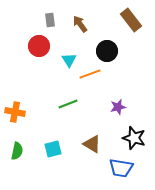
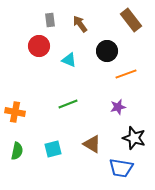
cyan triangle: rotated 35 degrees counterclockwise
orange line: moved 36 px right
